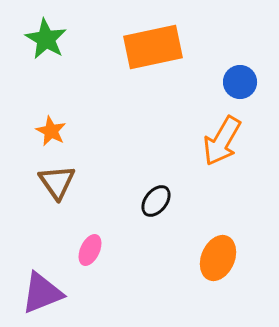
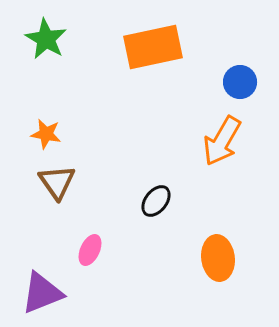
orange star: moved 5 px left, 3 px down; rotated 16 degrees counterclockwise
orange ellipse: rotated 30 degrees counterclockwise
